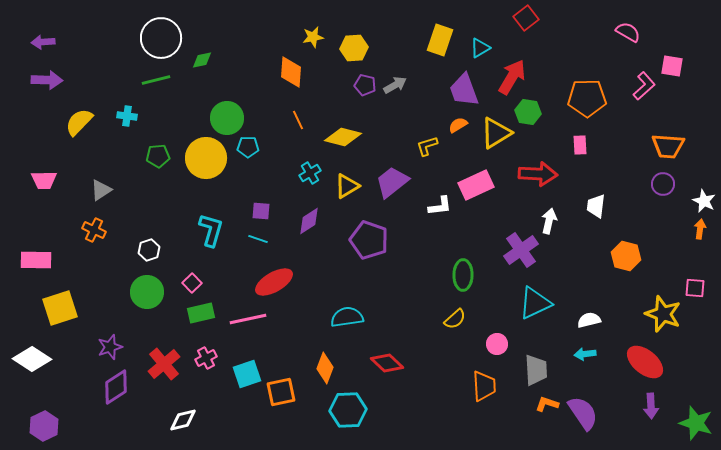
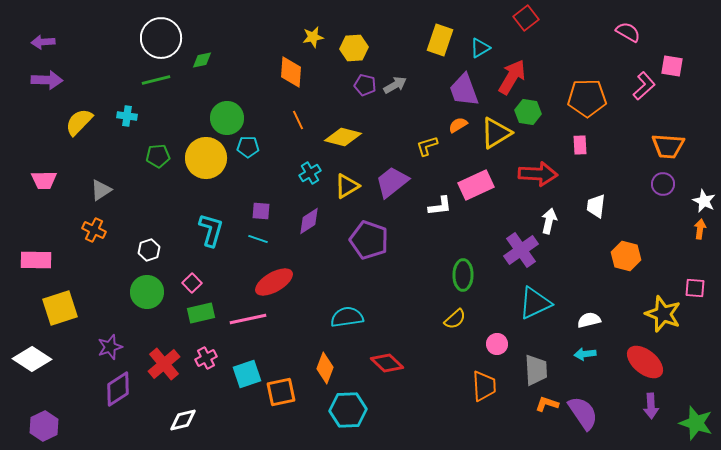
purple diamond at (116, 387): moved 2 px right, 2 px down
